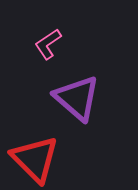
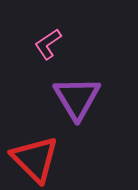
purple triangle: rotated 18 degrees clockwise
